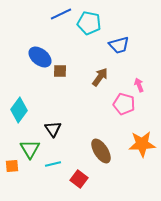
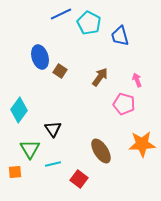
cyan pentagon: rotated 15 degrees clockwise
blue trapezoid: moved 1 px right, 9 px up; rotated 90 degrees clockwise
blue ellipse: rotated 35 degrees clockwise
brown square: rotated 32 degrees clockwise
pink arrow: moved 2 px left, 5 px up
orange square: moved 3 px right, 6 px down
